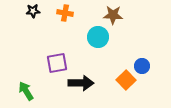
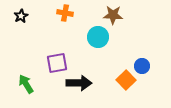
black star: moved 12 px left, 5 px down; rotated 24 degrees counterclockwise
black arrow: moved 2 px left
green arrow: moved 7 px up
